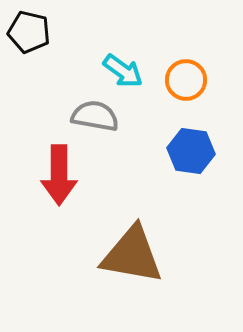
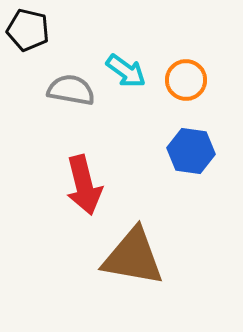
black pentagon: moved 1 px left, 2 px up
cyan arrow: moved 3 px right
gray semicircle: moved 24 px left, 26 px up
red arrow: moved 25 px right, 10 px down; rotated 14 degrees counterclockwise
brown triangle: moved 1 px right, 2 px down
